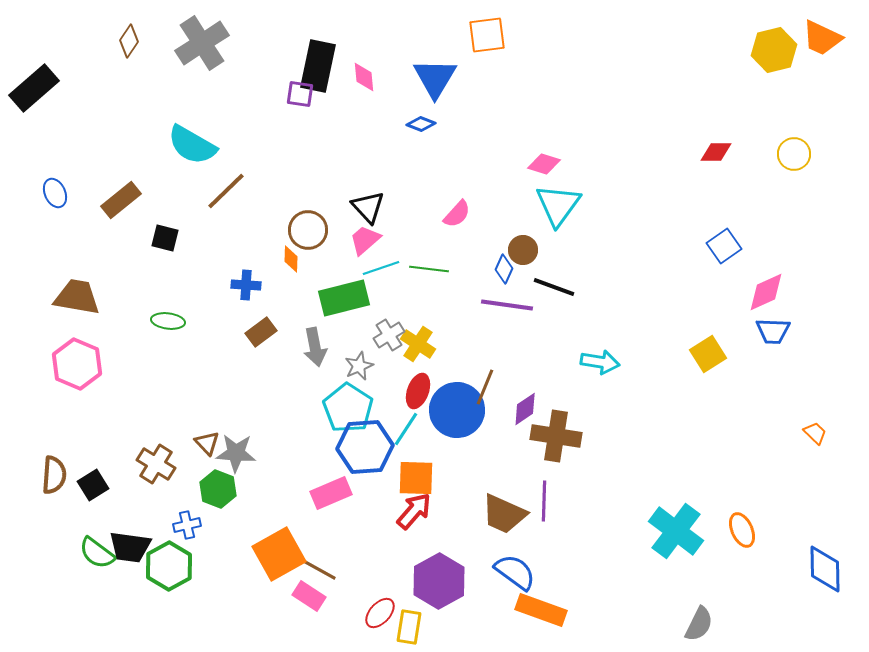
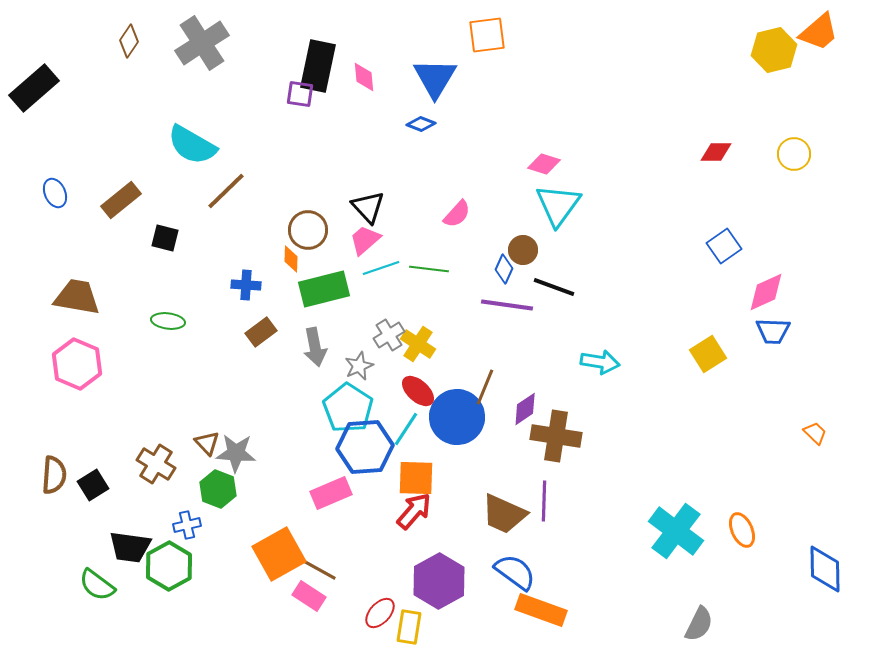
orange trapezoid at (822, 38): moved 3 px left, 6 px up; rotated 66 degrees counterclockwise
green rectangle at (344, 298): moved 20 px left, 9 px up
red ellipse at (418, 391): rotated 68 degrees counterclockwise
blue circle at (457, 410): moved 7 px down
green semicircle at (97, 553): moved 32 px down
